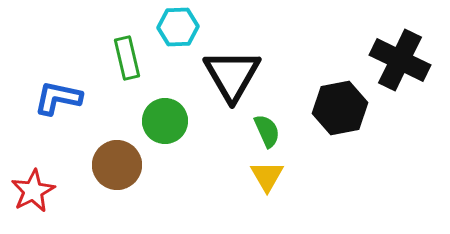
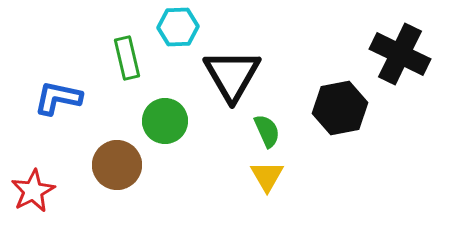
black cross: moved 6 px up
